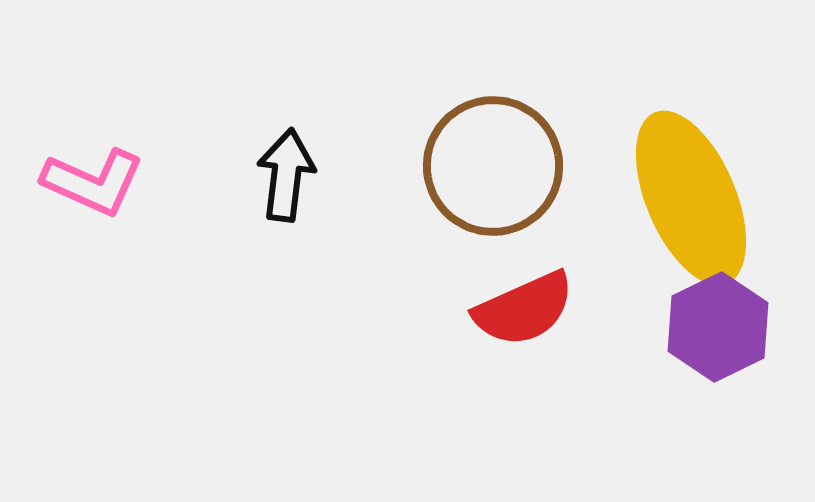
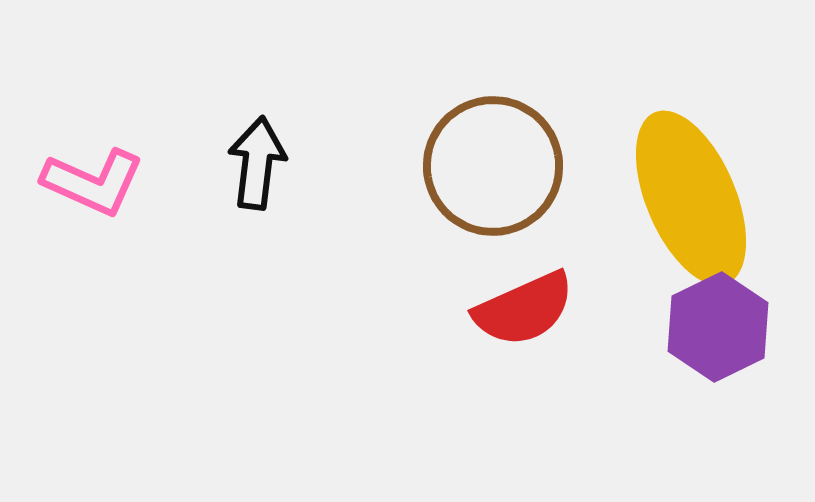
black arrow: moved 29 px left, 12 px up
